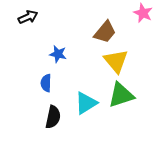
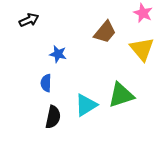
black arrow: moved 1 px right, 3 px down
yellow triangle: moved 26 px right, 12 px up
cyan triangle: moved 2 px down
